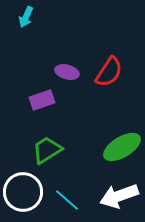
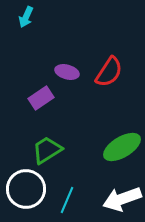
purple rectangle: moved 1 px left, 2 px up; rotated 15 degrees counterclockwise
white circle: moved 3 px right, 3 px up
white arrow: moved 3 px right, 3 px down
cyan line: rotated 72 degrees clockwise
